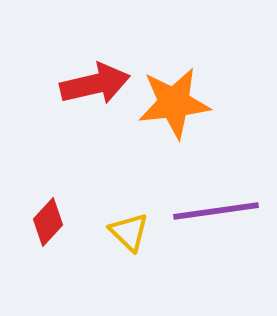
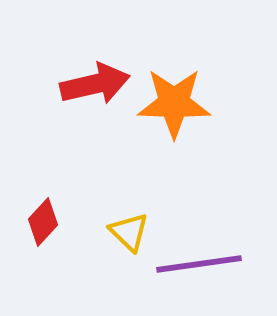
orange star: rotated 8 degrees clockwise
purple line: moved 17 px left, 53 px down
red diamond: moved 5 px left
